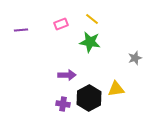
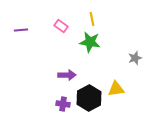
yellow line: rotated 40 degrees clockwise
pink rectangle: moved 2 px down; rotated 56 degrees clockwise
